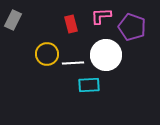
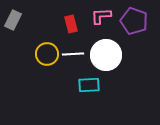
purple pentagon: moved 2 px right, 6 px up
white line: moved 9 px up
